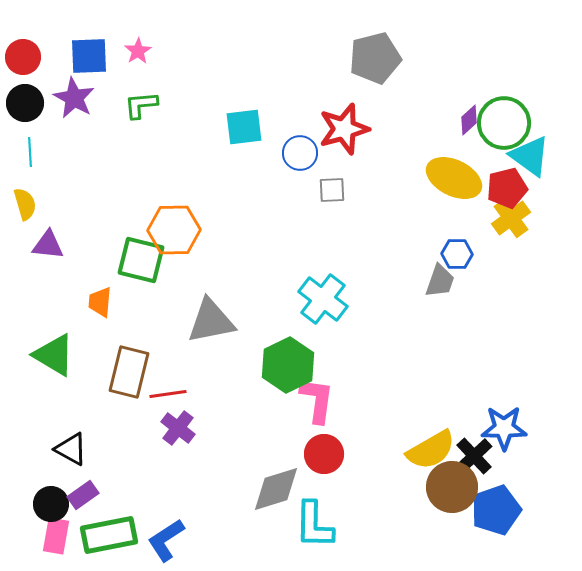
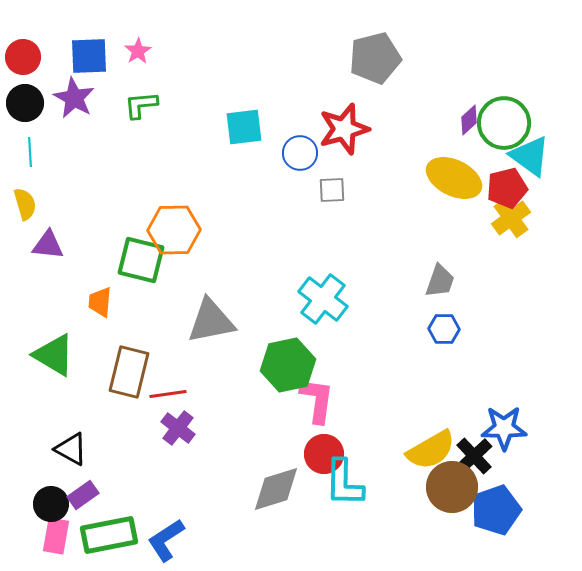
blue hexagon at (457, 254): moved 13 px left, 75 px down
green hexagon at (288, 365): rotated 14 degrees clockwise
cyan L-shape at (314, 525): moved 30 px right, 42 px up
